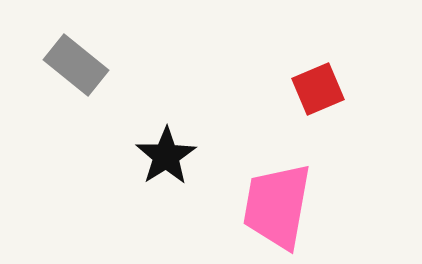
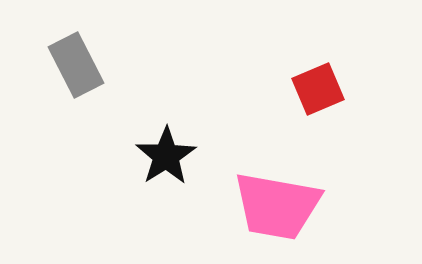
gray rectangle: rotated 24 degrees clockwise
pink trapezoid: rotated 90 degrees counterclockwise
